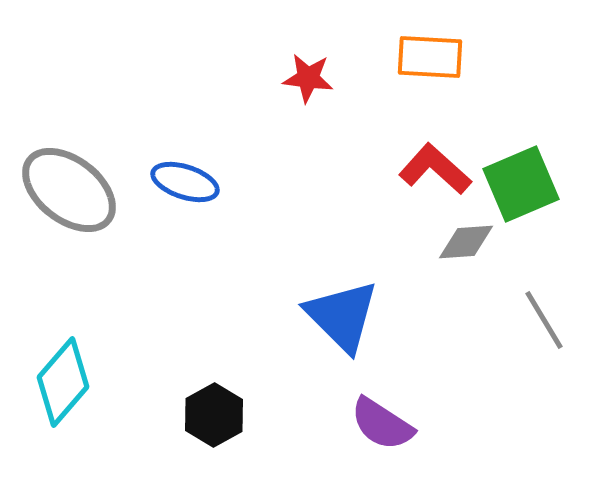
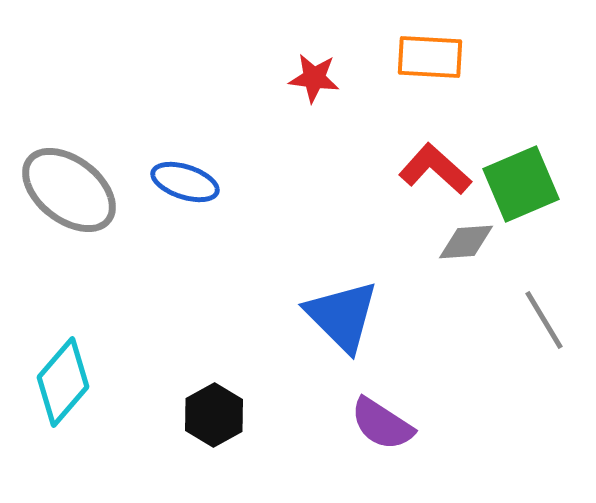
red star: moved 6 px right
